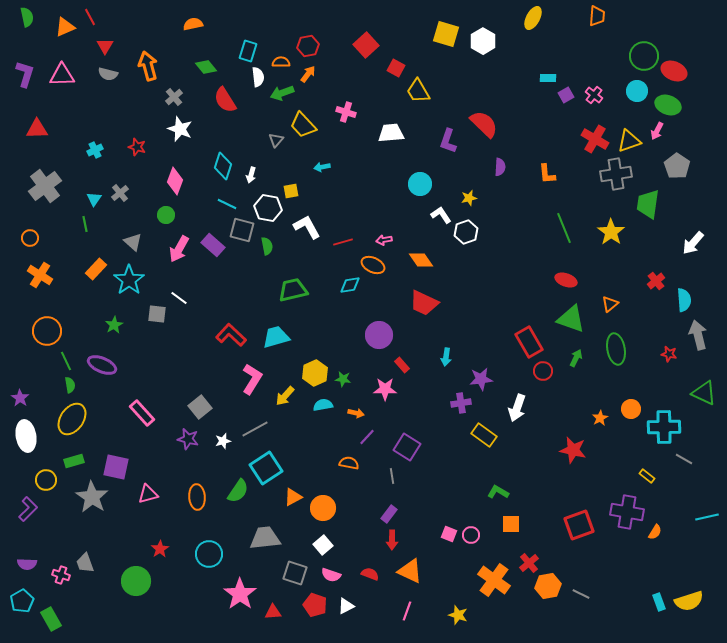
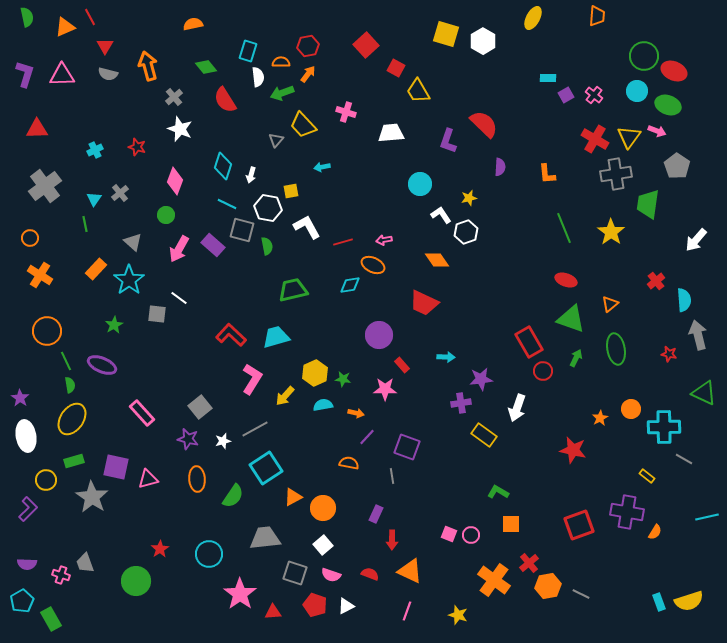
pink arrow at (657, 131): rotated 96 degrees counterclockwise
yellow triangle at (629, 141): moved 4 px up; rotated 35 degrees counterclockwise
white arrow at (693, 243): moved 3 px right, 3 px up
orange diamond at (421, 260): moved 16 px right
cyan arrow at (446, 357): rotated 96 degrees counterclockwise
purple square at (407, 447): rotated 12 degrees counterclockwise
green semicircle at (238, 491): moved 5 px left, 5 px down
pink triangle at (148, 494): moved 15 px up
orange ellipse at (197, 497): moved 18 px up
purple rectangle at (389, 514): moved 13 px left; rotated 12 degrees counterclockwise
